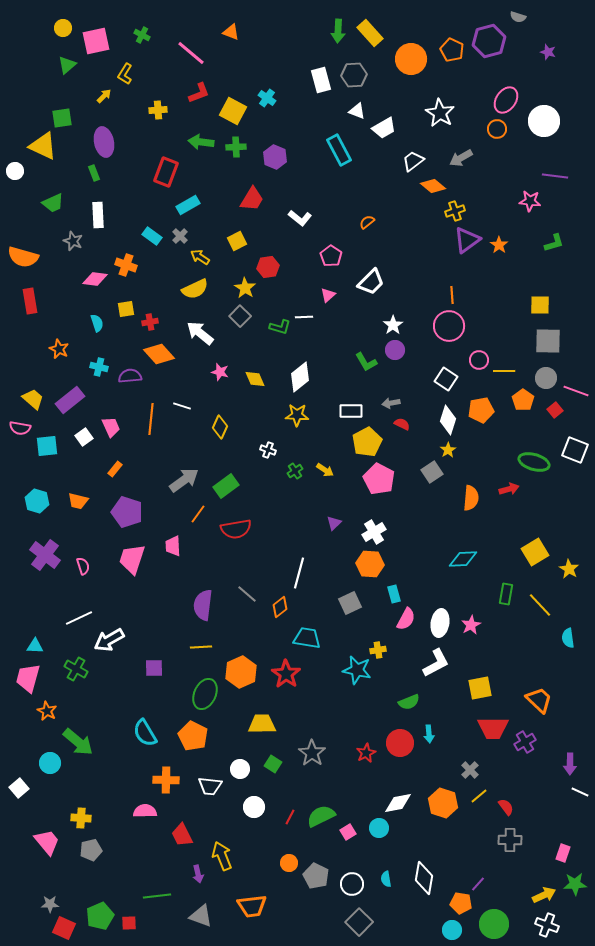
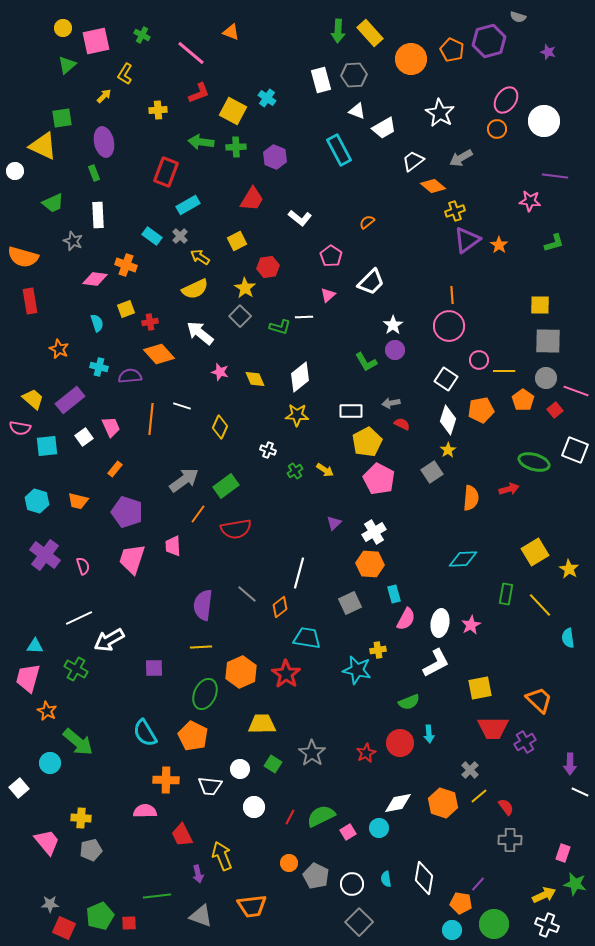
yellow square at (126, 309): rotated 12 degrees counterclockwise
green star at (575, 884): rotated 15 degrees clockwise
